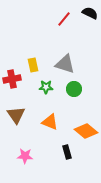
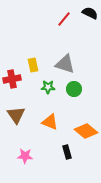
green star: moved 2 px right
